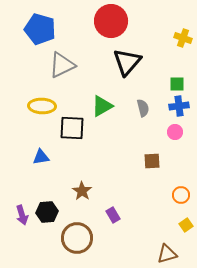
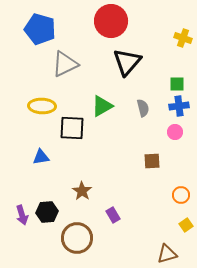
gray triangle: moved 3 px right, 1 px up
